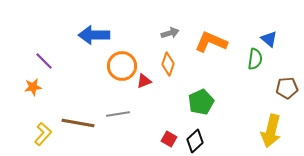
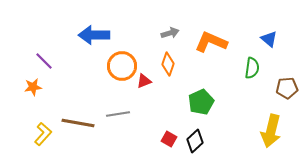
green semicircle: moved 3 px left, 9 px down
